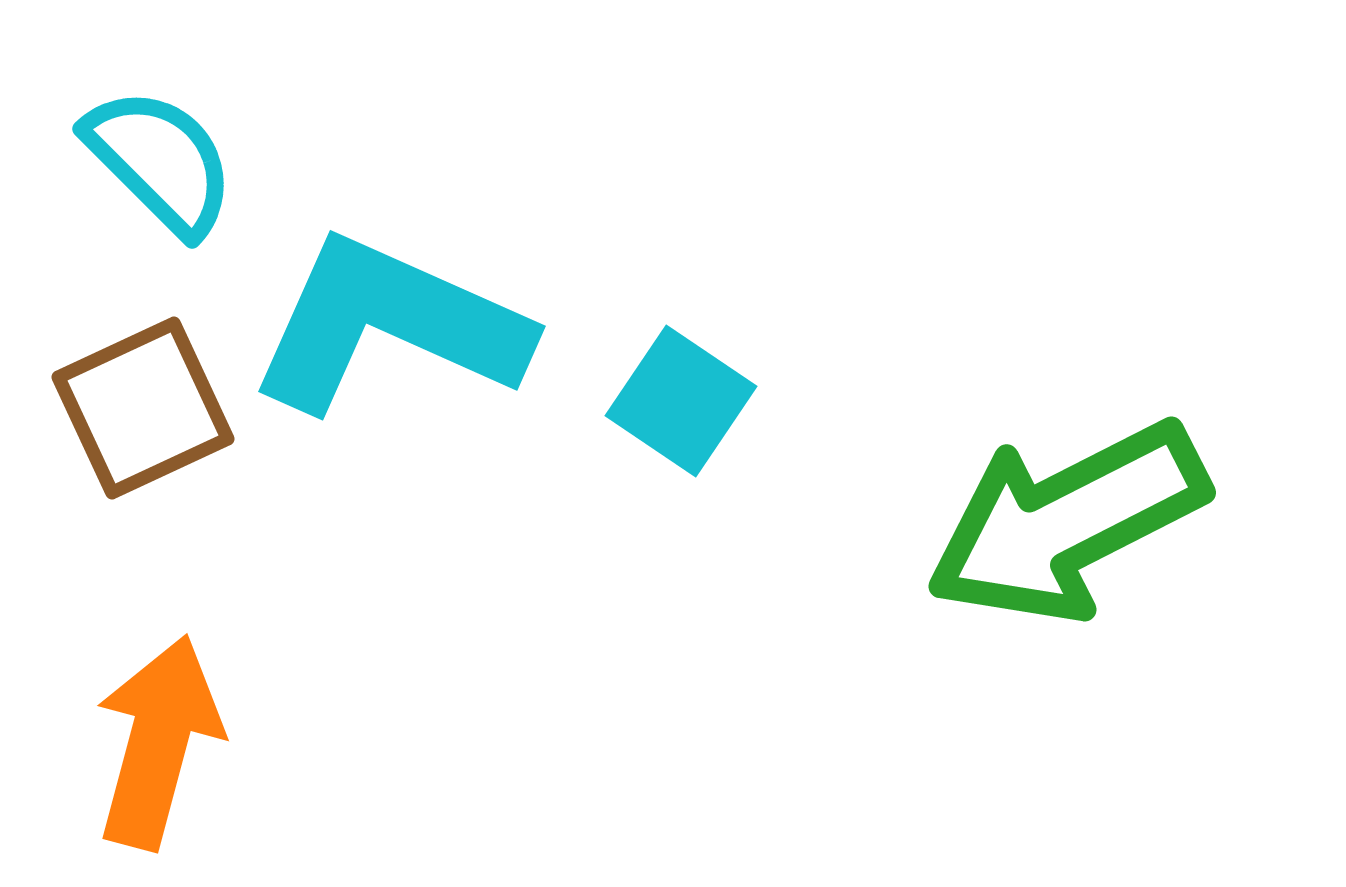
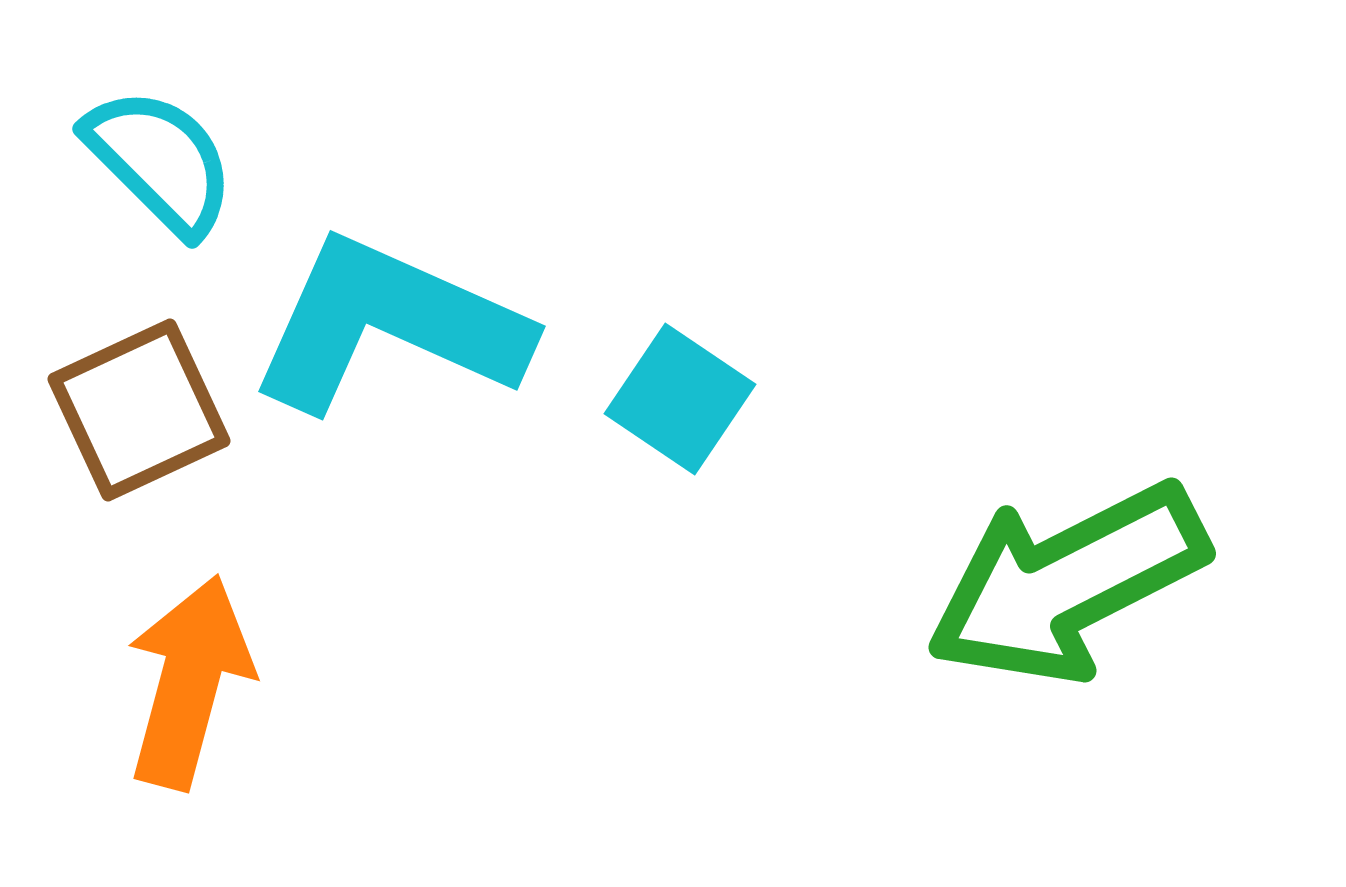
cyan square: moved 1 px left, 2 px up
brown square: moved 4 px left, 2 px down
green arrow: moved 61 px down
orange arrow: moved 31 px right, 60 px up
